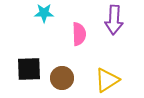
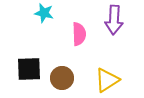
cyan star: rotated 12 degrees clockwise
